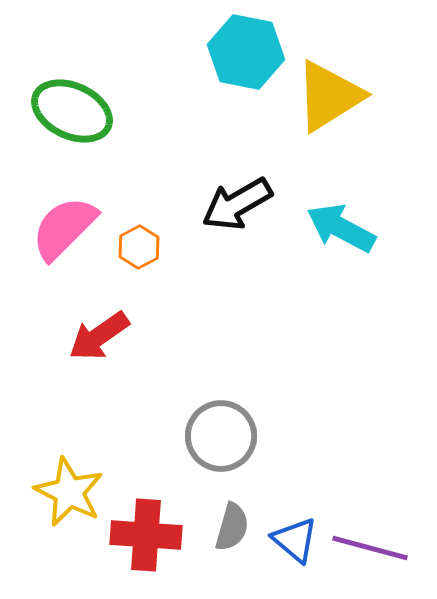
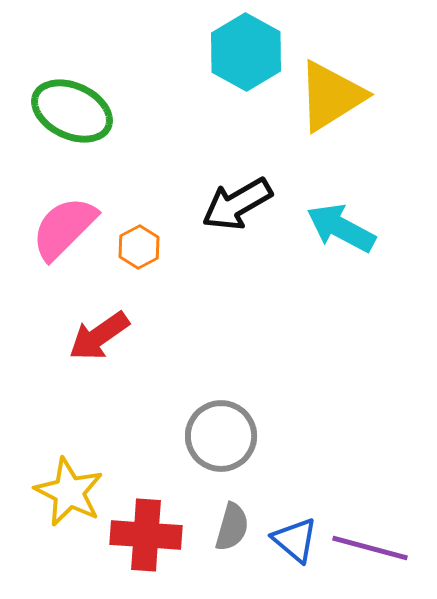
cyan hexagon: rotated 18 degrees clockwise
yellow triangle: moved 2 px right
